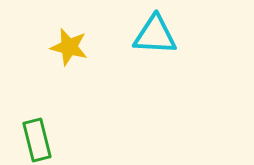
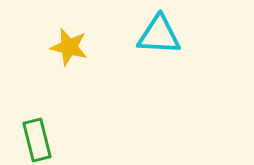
cyan triangle: moved 4 px right
